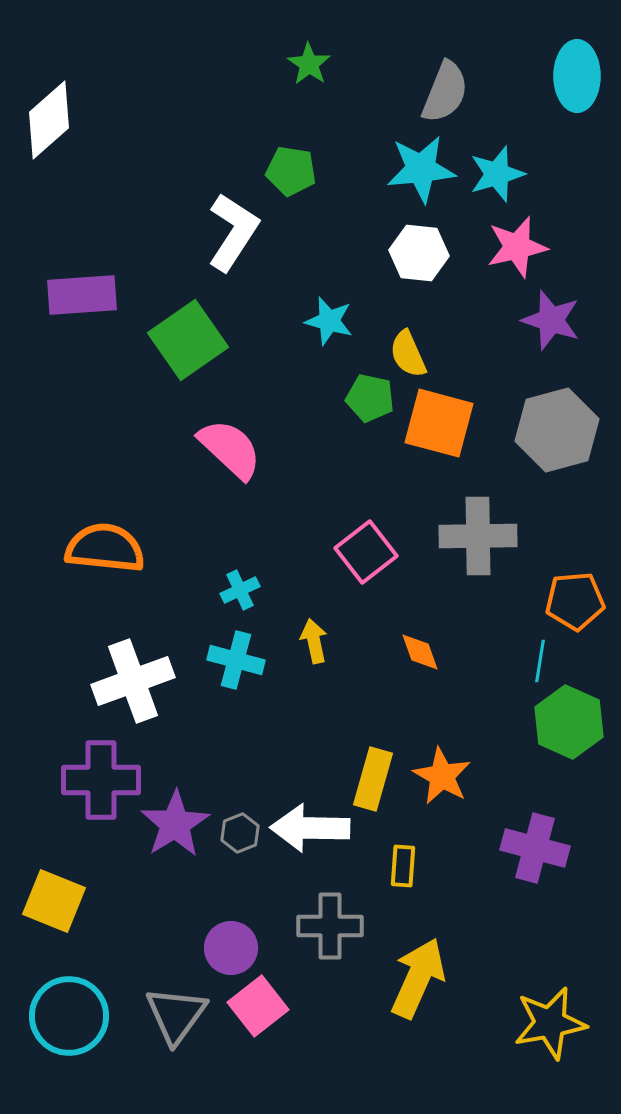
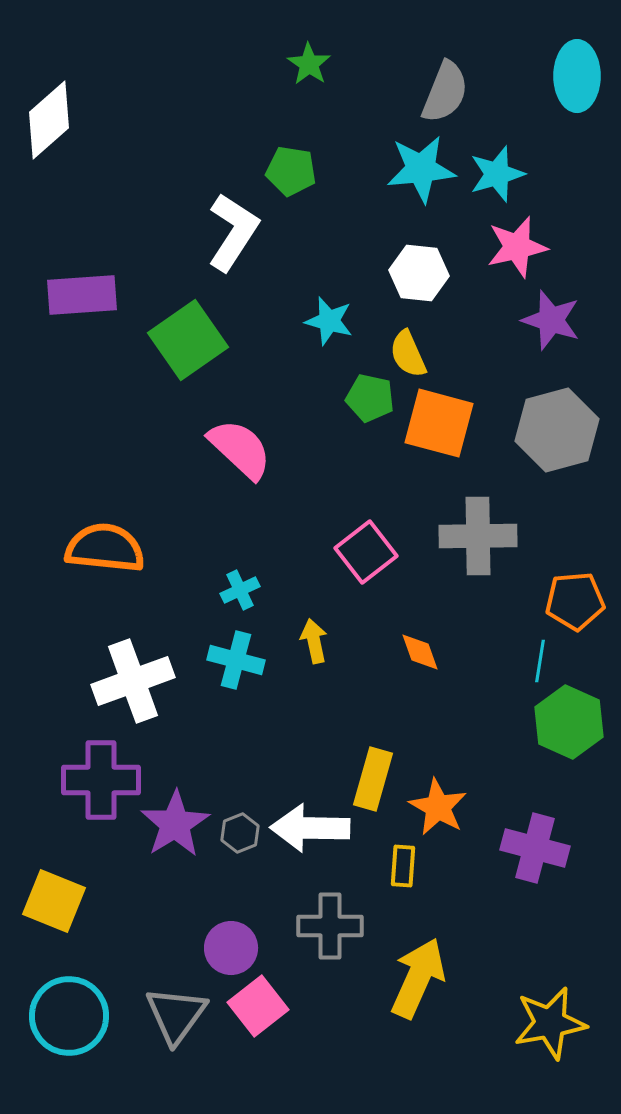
white hexagon at (419, 253): moved 20 px down
pink semicircle at (230, 449): moved 10 px right
orange star at (442, 776): moved 4 px left, 31 px down
